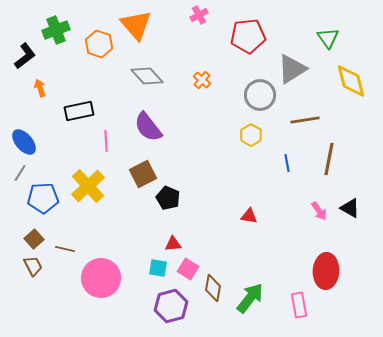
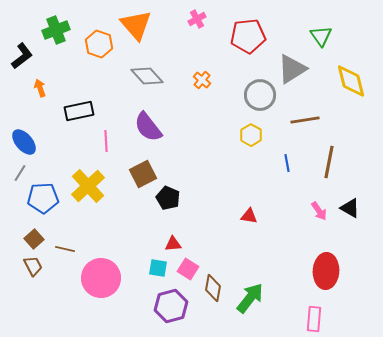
pink cross at (199, 15): moved 2 px left, 4 px down
green triangle at (328, 38): moved 7 px left, 2 px up
black L-shape at (25, 56): moved 3 px left
brown line at (329, 159): moved 3 px down
pink rectangle at (299, 305): moved 15 px right, 14 px down; rotated 15 degrees clockwise
